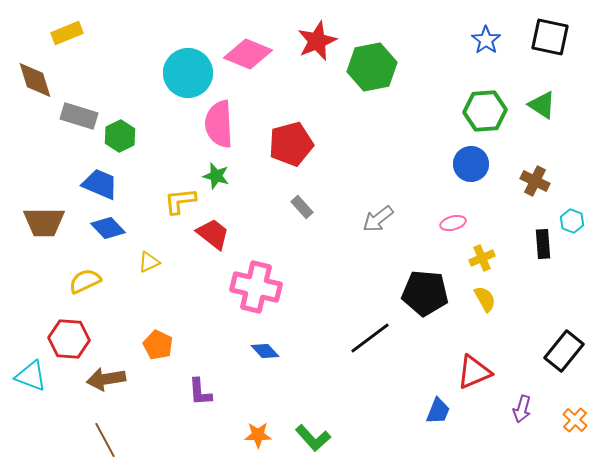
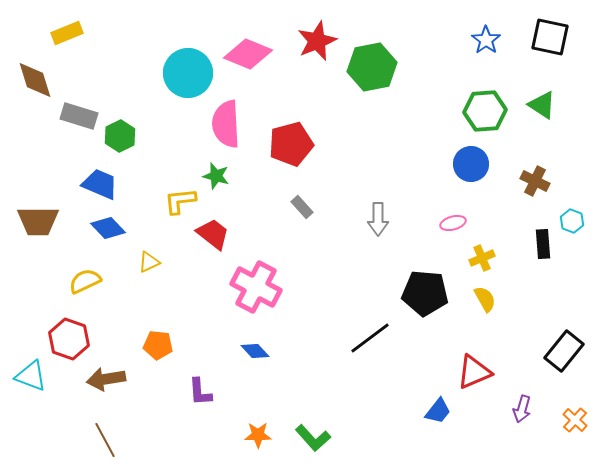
pink semicircle at (219, 124): moved 7 px right
gray arrow at (378, 219): rotated 52 degrees counterclockwise
brown trapezoid at (44, 222): moved 6 px left, 1 px up
pink cross at (256, 287): rotated 15 degrees clockwise
red hexagon at (69, 339): rotated 15 degrees clockwise
orange pentagon at (158, 345): rotated 20 degrees counterclockwise
blue diamond at (265, 351): moved 10 px left
blue trapezoid at (438, 411): rotated 16 degrees clockwise
